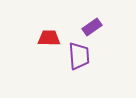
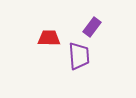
purple rectangle: rotated 18 degrees counterclockwise
